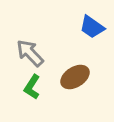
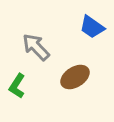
gray arrow: moved 6 px right, 6 px up
green L-shape: moved 15 px left, 1 px up
